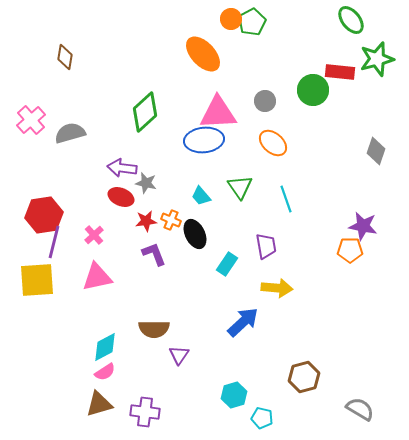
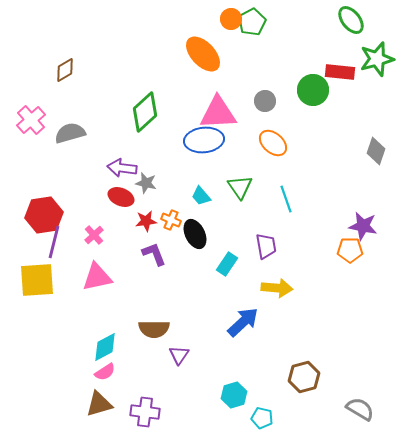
brown diamond at (65, 57): moved 13 px down; rotated 50 degrees clockwise
